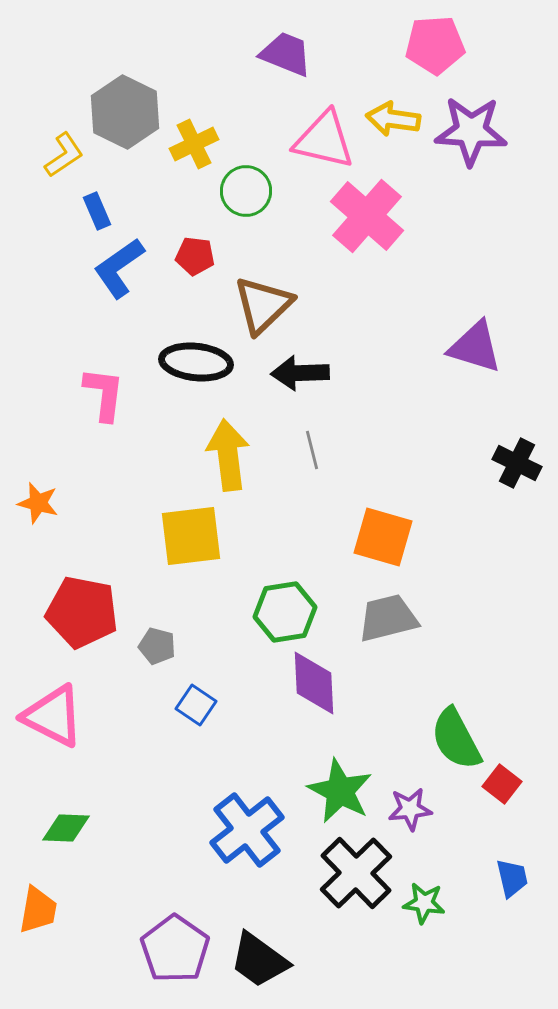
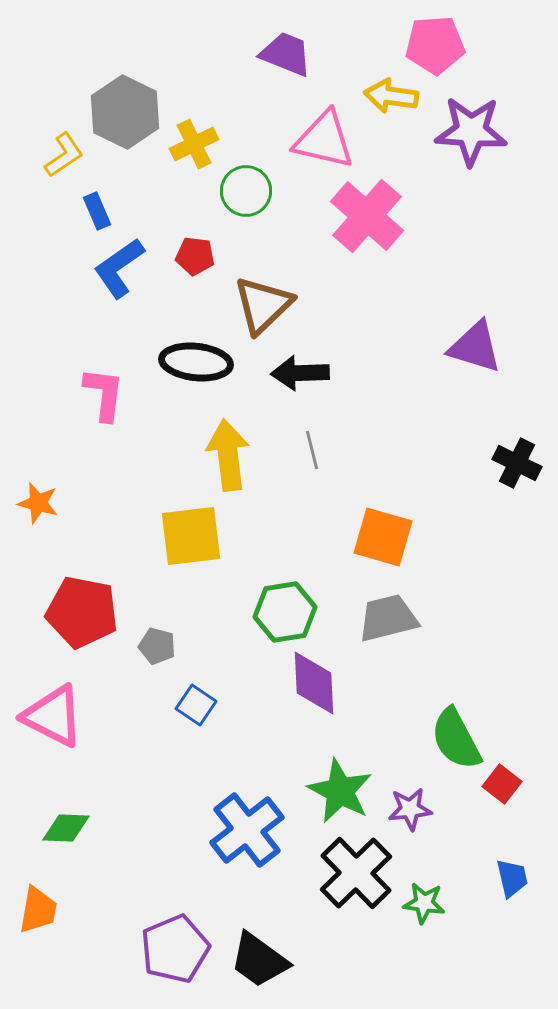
yellow arrow at (393, 119): moved 2 px left, 23 px up
purple pentagon at (175, 949): rotated 14 degrees clockwise
